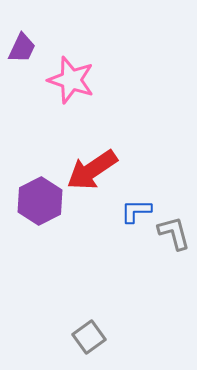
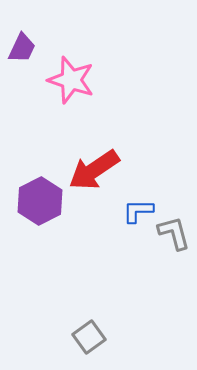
red arrow: moved 2 px right
blue L-shape: moved 2 px right
